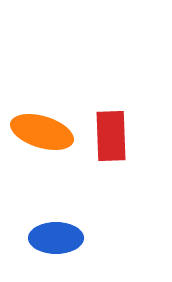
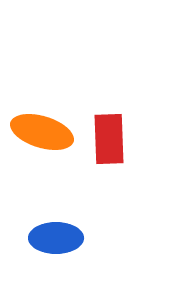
red rectangle: moved 2 px left, 3 px down
